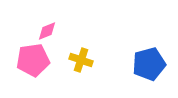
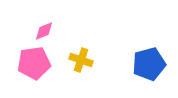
pink diamond: moved 3 px left
pink pentagon: moved 1 px right, 3 px down
